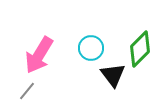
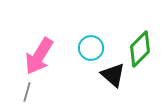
pink arrow: moved 1 px down
black triangle: rotated 12 degrees counterclockwise
gray line: moved 1 px down; rotated 24 degrees counterclockwise
